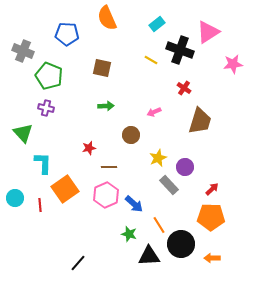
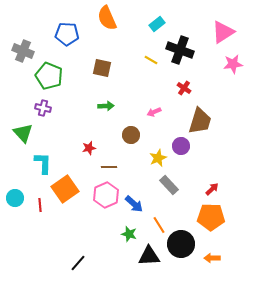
pink triangle: moved 15 px right
purple cross: moved 3 px left
purple circle: moved 4 px left, 21 px up
